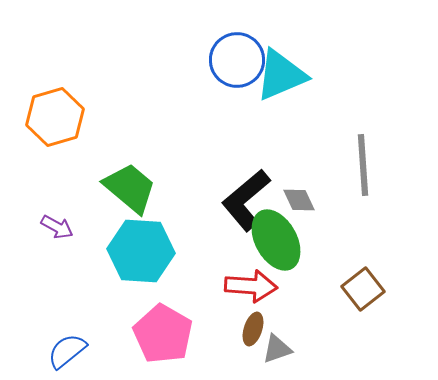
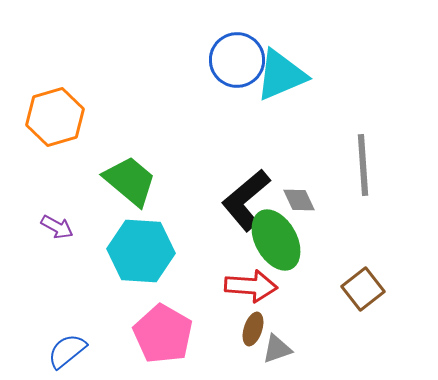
green trapezoid: moved 7 px up
